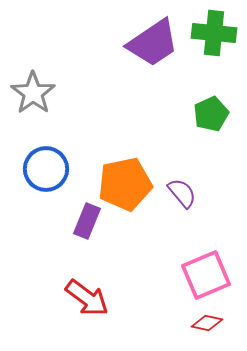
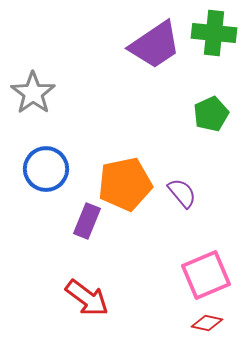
purple trapezoid: moved 2 px right, 2 px down
